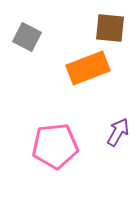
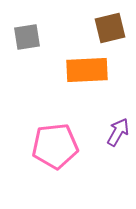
brown square: rotated 20 degrees counterclockwise
gray square: rotated 36 degrees counterclockwise
orange rectangle: moved 1 px left, 2 px down; rotated 18 degrees clockwise
